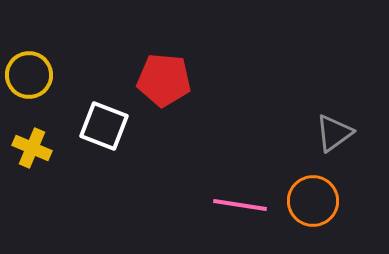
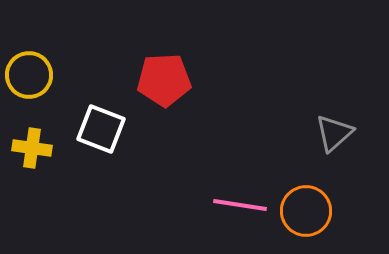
red pentagon: rotated 8 degrees counterclockwise
white square: moved 3 px left, 3 px down
gray triangle: rotated 6 degrees counterclockwise
yellow cross: rotated 15 degrees counterclockwise
orange circle: moved 7 px left, 10 px down
